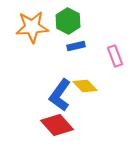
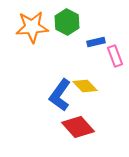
green hexagon: moved 1 px left, 1 px down
blue rectangle: moved 20 px right, 4 px up
red diamond: moved 21 px right, 2 px down
